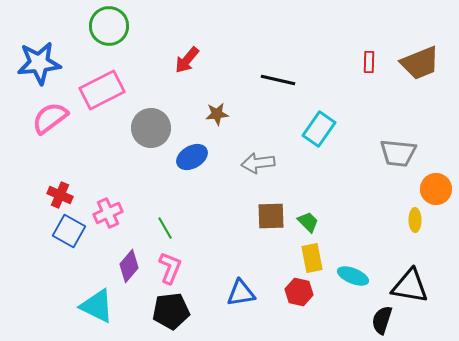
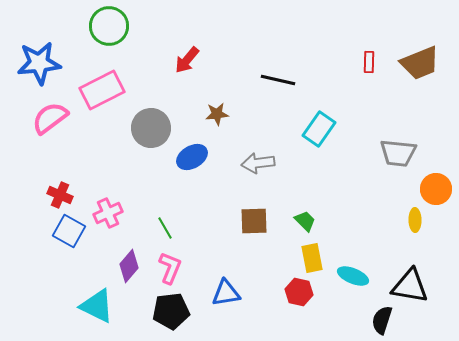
brown square: moved 17 px left, 5 px down
green trapezoid: moved 3 px left, 1 px up
blue triangle: moved 15 px left
